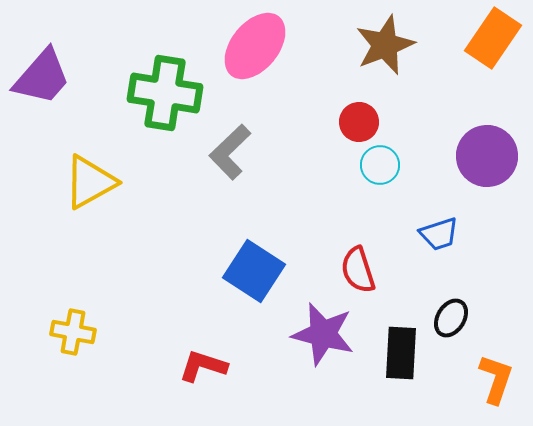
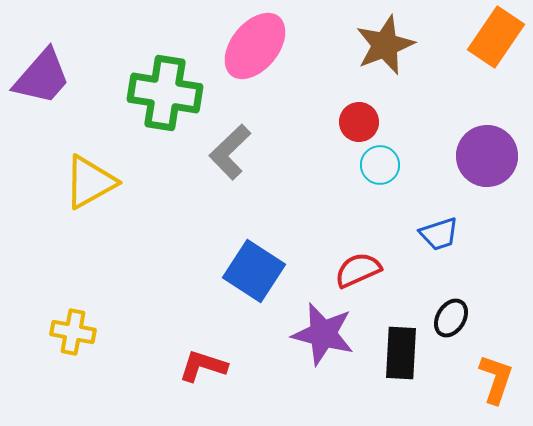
orange rectangle: moved 3 px right, 1 px up
red semicircle: rotated 84 degrees clockwise
